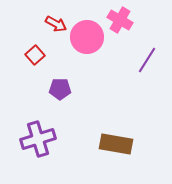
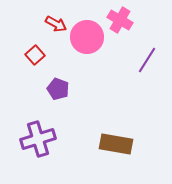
purple pentagon: moved 2 px left; rotated 20 degrees clockwise
